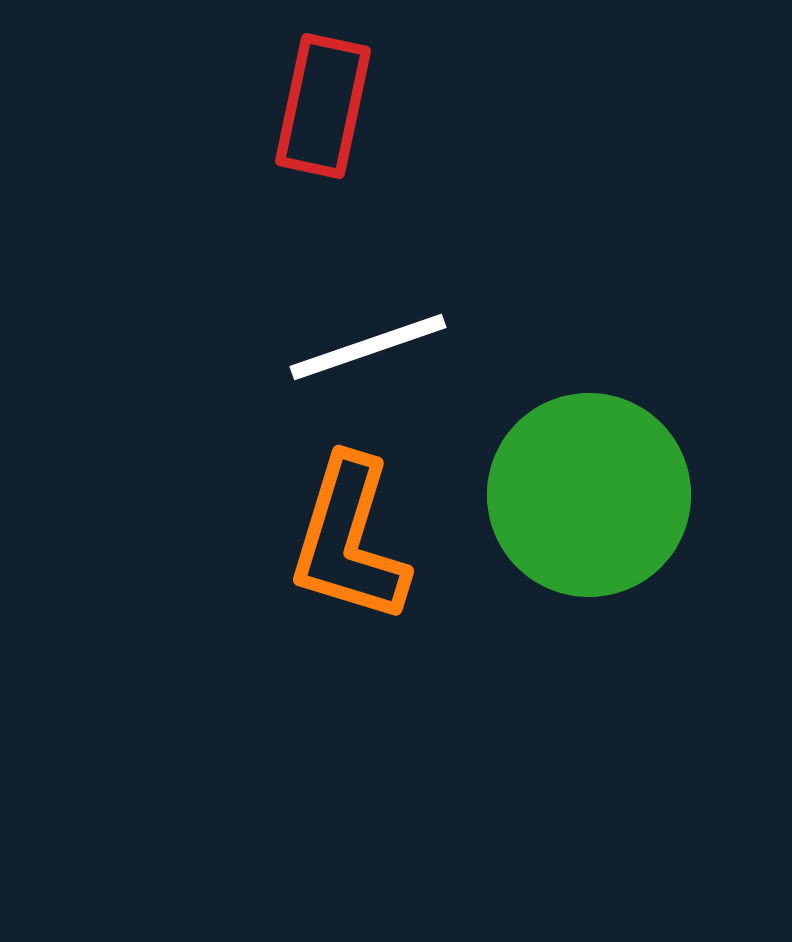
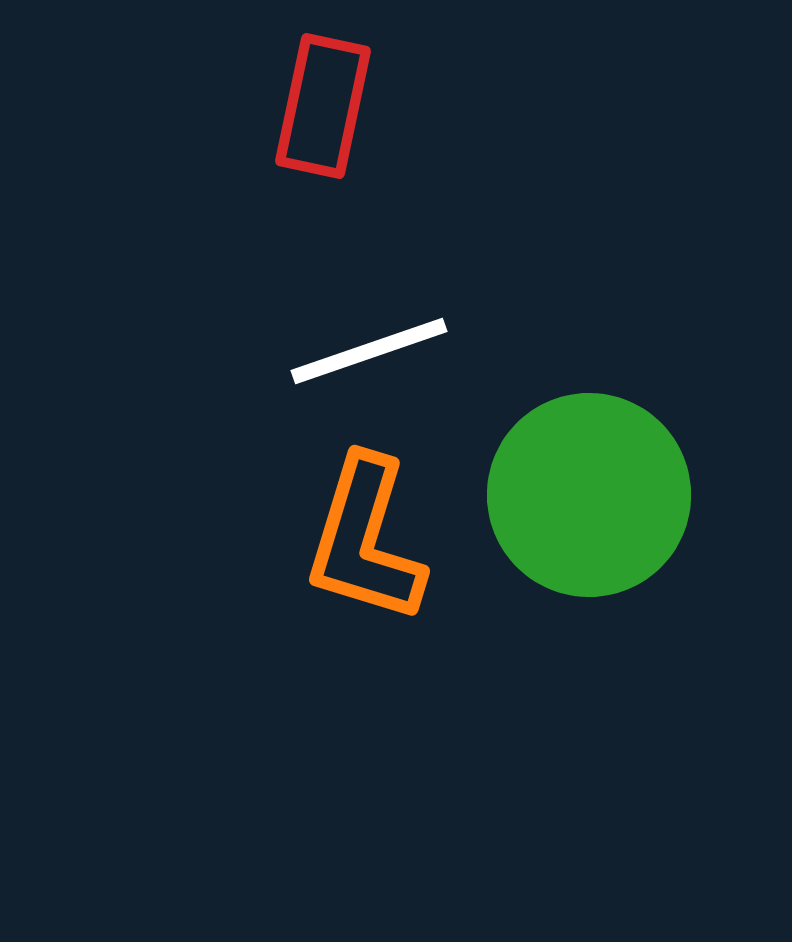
white line: moved 1 px right, 4 px down
orange L-shape: moved 16 px right
